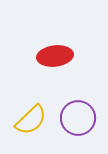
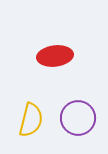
yellow semicircle: rotated 32 degrees counterclockwise
